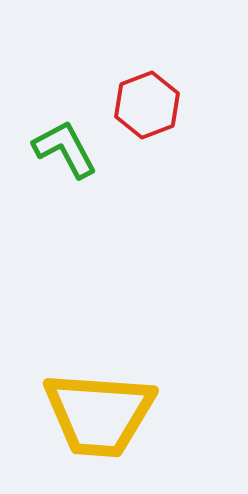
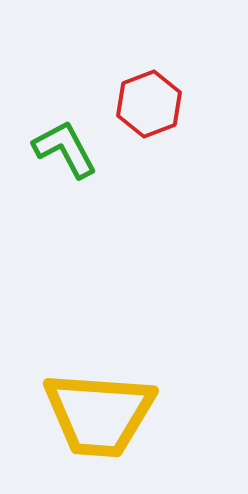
red hexagon: moved 2 px right, 1 px up
